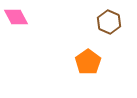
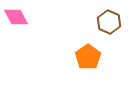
orange pentagon: moved 5 px up
